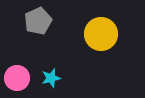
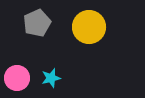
gray pentagon: moved 1 px left, 2 px down
yellow circle: moved 12 px left, 7 px up
